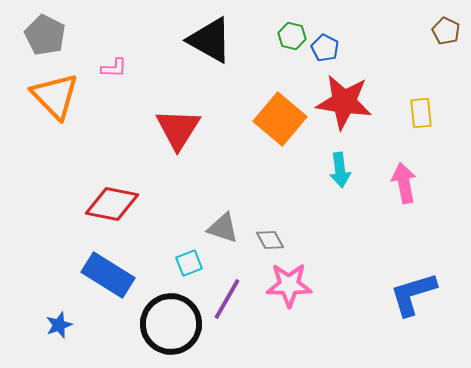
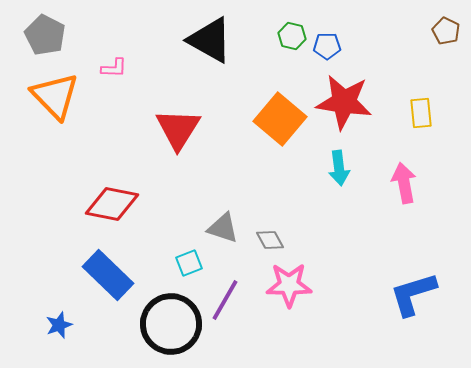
blue pentagon: moved 2 px right, 2 px up; rotated 28 degrees counterclockwise
cyan arrow: moved 1 px left, 2 px up
blue rectangle: rotated 12 degrees clockwise
purple line: moved 2 px left, 1 px down
